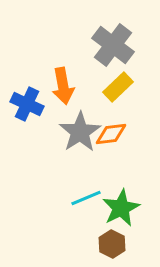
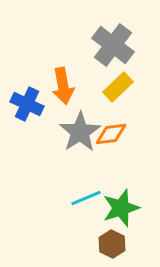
green star: rotated 9 degrees clockwise
